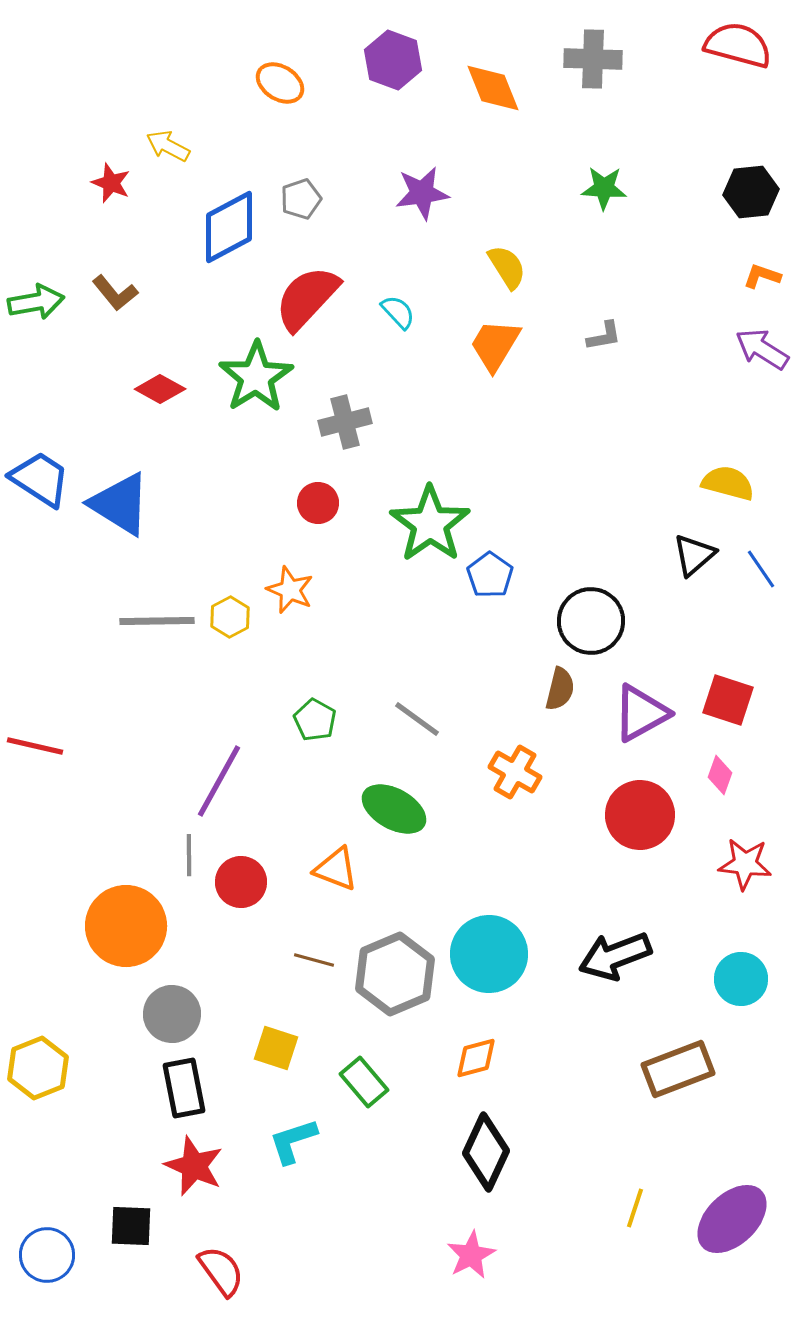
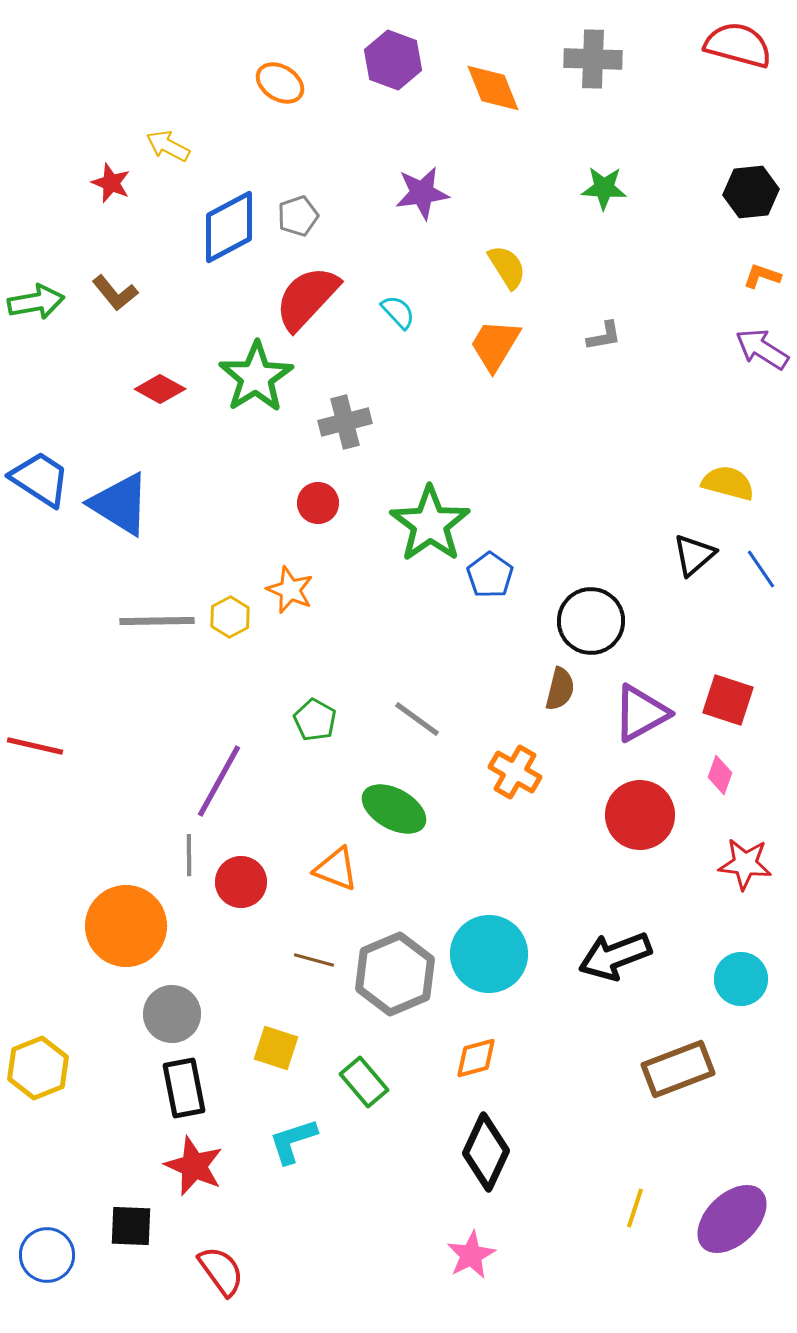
gray pentagon at (301, 199): moved 3 px left, 17 px down
